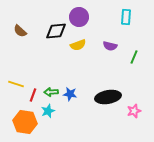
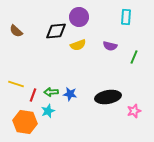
brown semicircle: moved 4 px left
